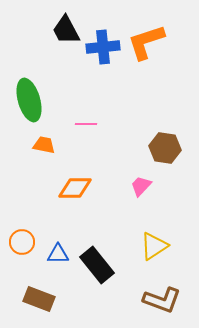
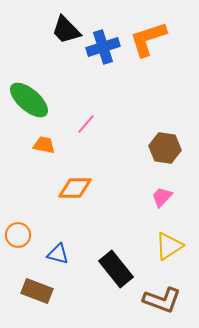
black trapezoid: rotated 16 degrees counterclockwise
orange L-shape: moved 2 px right, 3 px up
blue cross: rotated 12 degrees counterclockwise
green ellipse: rotated 33 degrees counterclockwise
pink line: rotated 50 degrees counterclockwise
pink trapezoid: moved 21 px right, 11 px down
orange circle: moved 4 px left, 7 px up
yellow triangle: moved 15 px right
blue triangle: rotated 15 degrees clockwise
black rectangle: moved 19 px right, 4 px down
brown rectangle: moved 2 px left, 8 px up
